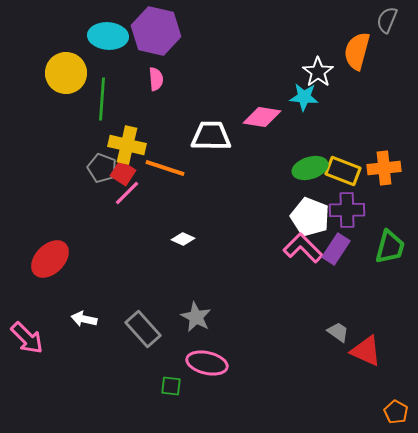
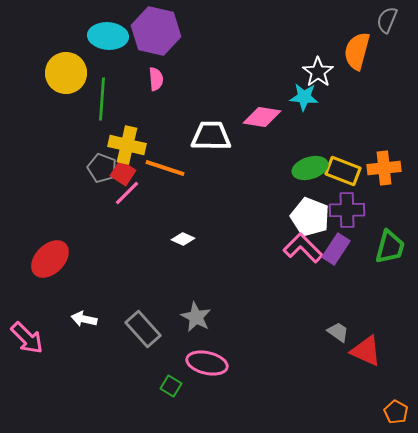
green square: rotated 25 degrees clockwise
